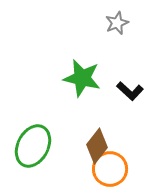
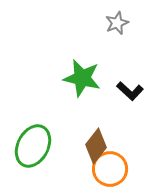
brown diamond: moved 1 px left
